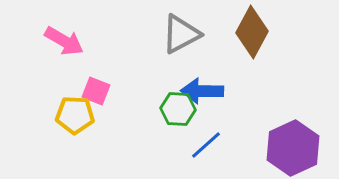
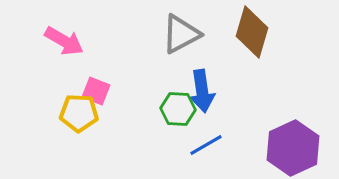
brown diamond: rotated 12 degrees counterclockwise
blue arrow: rotated 99 degrees counterclockwise
yellow pentagon: moved 4 px right, 2 px up
blue line: rotated 12 degrees clockwise
